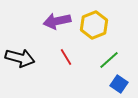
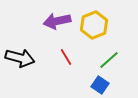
blue square: moved 19 px left, 1 px down
